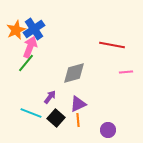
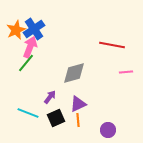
cyan line: moved 3 px left
black square: rotated 24 degrees clockwise
